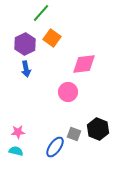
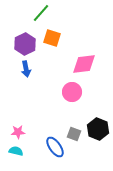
orange square: rotated 18 degrees counterclockwise
pink circle: moved 4 px right
blue ellipse: rotated 70 degrees counterclockwise
